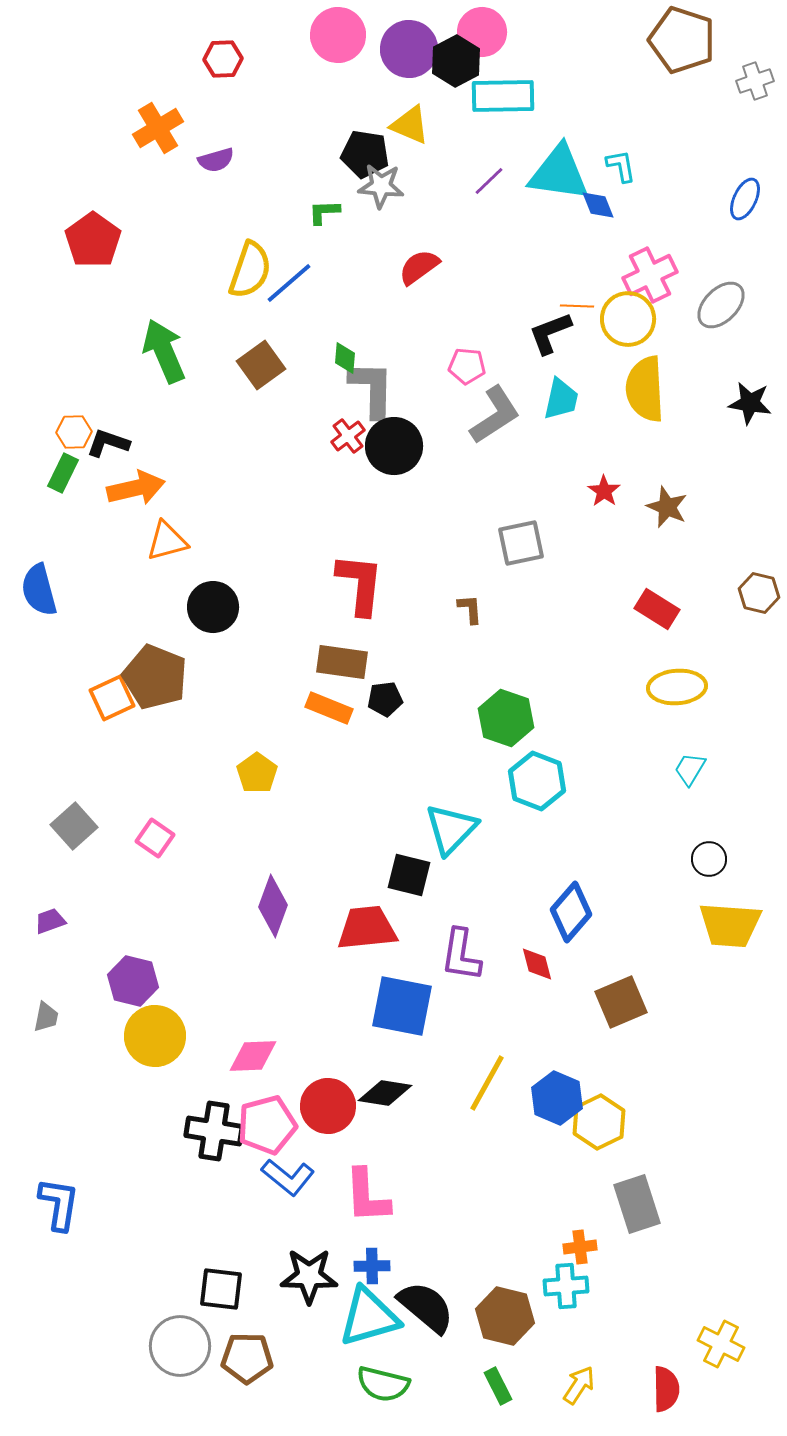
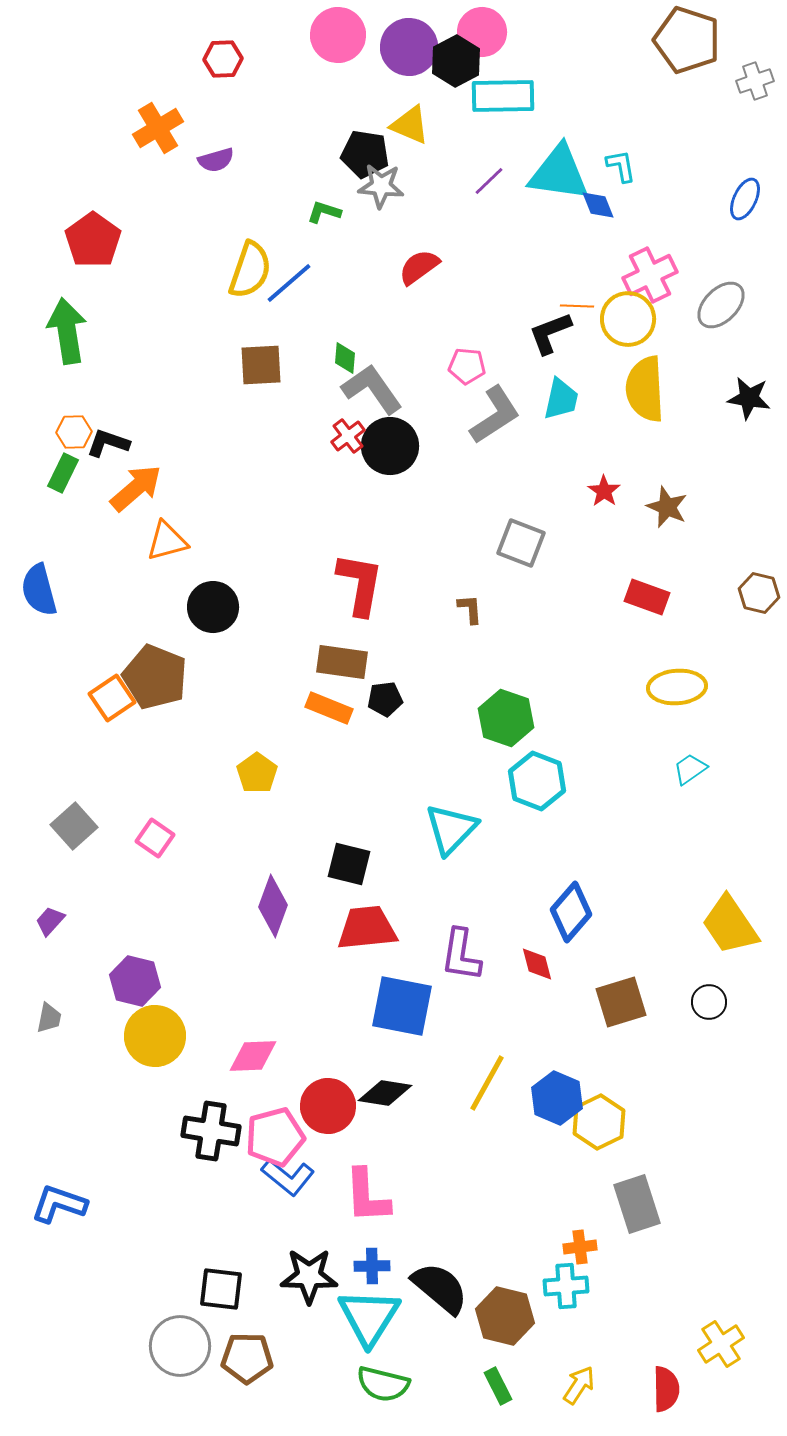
brown pentagon at (682, 40): moved 5 px right
purple circle at (409, 49): moved 2 px up
green L-shape at (324, 212): rotated 20 degrees clockwise
green arrow at (164, 351): moved 97 px left, 20 px up; rotated 14 degrees clockwise
brown square at (261, 365): rotated 33 degrees clockwise
gray L-shape at (372, 389): rotated 36 degrees counterclockwise
black star at (750, 403): moved 1 px left, 5 px up
black circle at (394, 446): moved 4 px left
orange arrow at (136, 488): rotated 28 degrees counterclockwise
gray square at (521, 543): rotated 33 degrees clockwise
red L-shape at (360, 584): rotated 4 degrees clockwise
red rectangle at (657, 609): moved 10 px left, 12 px up; rotated 12 degrees counterclockwise
orange square at (112, 698): rotated 9 degrees counterclockwise
cyan trapezoid at (690, 769): rotated 24 degrees clockwise
black circle at (709, 859): moved 143 px down
black square at (409, 875): moved 60 px left, 11 px up
purple trapezoid at (50, 921): rotated 28 degrees counterclockwise
yellow trapezoid at (730, 925): rotated 52 degrees clockwise
purple hexagon at (133, 981): moved 2 px right
brown square at (621, 1002): rotated 6 degrees clockwise
gray trapezoid at (46, 1017): moved 3 px right, 1 px down
pink pentagon at (267, 1125): moved 8 px right, 12 px down
black cross at (214, 1131): moved 3 px left
blue L-shape at (59, 1204): rotated 80 degrees counterclockwise
black semicircle at (426, 1307): moved 14 px right, 19 px up
cyan triangle at (369, 1317): rotated 42 degrees counterclockwise
yellow cross at (721, 1344): rotated 30 degrees clockwise
